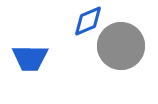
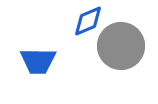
blue trapezoid: moved 8 px right, 3 px down
